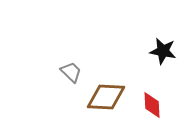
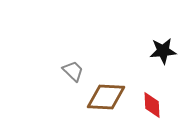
black star: rotated 16 degrees counterclockwise
gray trapezoid: moved 2 px right, 1 px up
